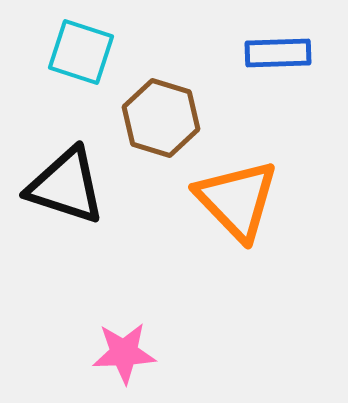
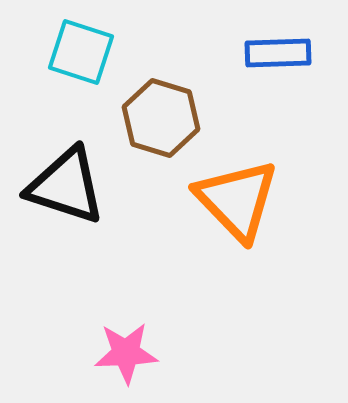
pink star: moved 2 px right
